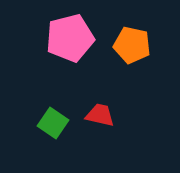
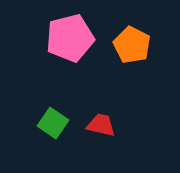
orange pentagon: rotated 15 degrees clockwise
red trapezoid: moved 1 px right, 10 px down
